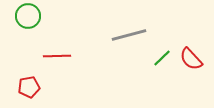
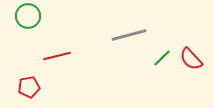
red line: rotated 12 degrees counterclockwise
